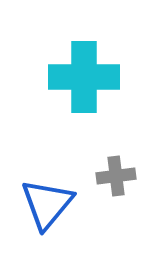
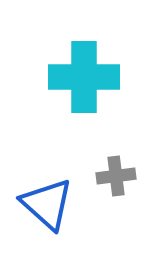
blue triangle: rotated 28 degrees counterclockwise
